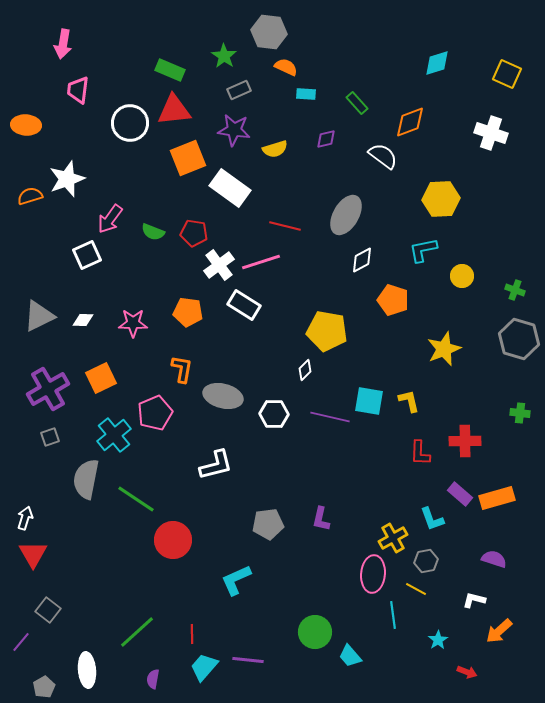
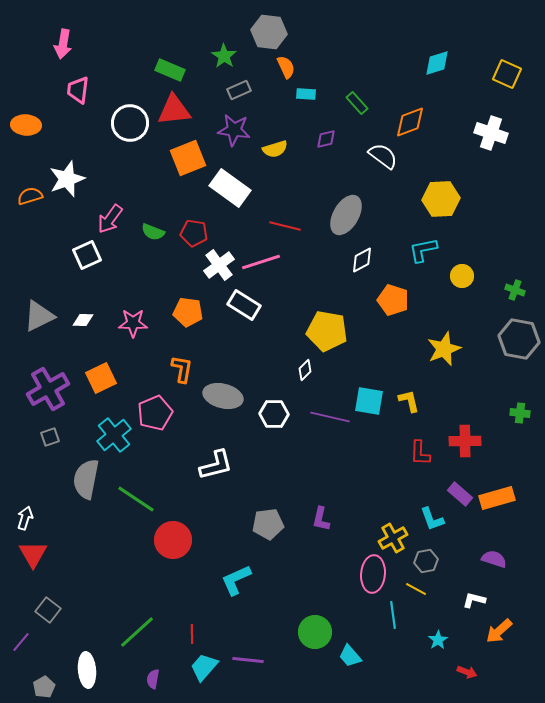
orange semicircle at (286, 67): rotated 40 degrees clockwise
gray hexagon at (519, 339): rotated 6 degrees counterclockwise
